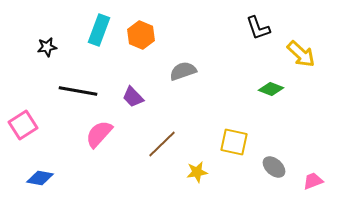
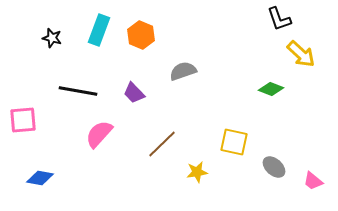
black L-shape: moved 21 px right, 9 px up
black star: moved 5 px right, 9 px up; rotated 24 degrees clockwise
purple trapezoid: moved 1 px right, 4 px up
pink square: moved 5 px up; rotated 28 degrees clockwise
pink trapezoid: rotated 120 degrees counterclockwise
